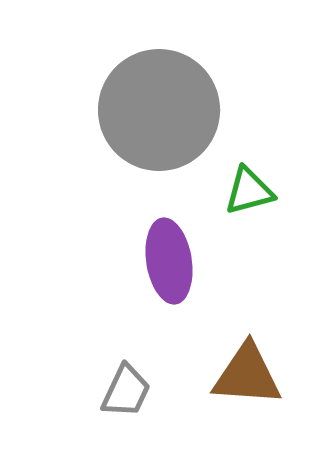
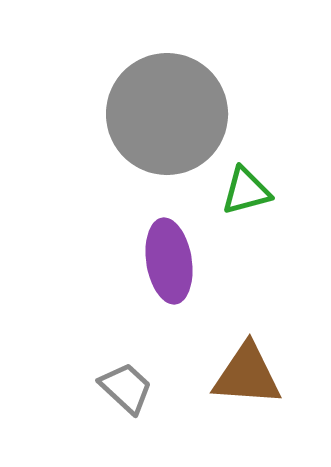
gray circle: moved 8 px right, 4 px down
green triangle: moved 3 px left
gray trapezoid: moved 3 px up; rotated 72 degrees counterclockwise
